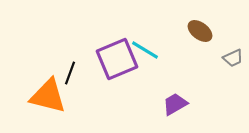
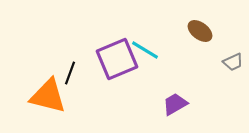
gray trapezoid: moved 4 px down
